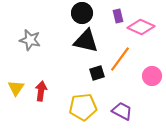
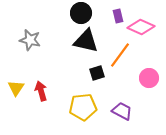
black circle: moved 1 px left
orange line: moved 4 px up
pink circle: moved 3 px left, 2 px down
red arrow: rotated 24 degrees counterclockwise
